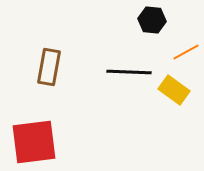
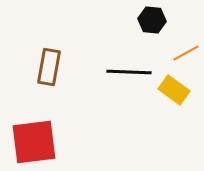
orange line: moved 1 px down
